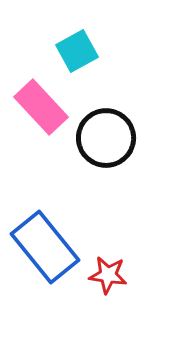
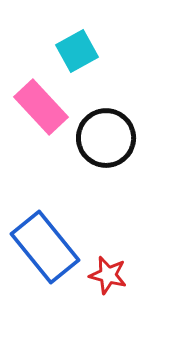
red star: rotated 6 degrees clockwise
